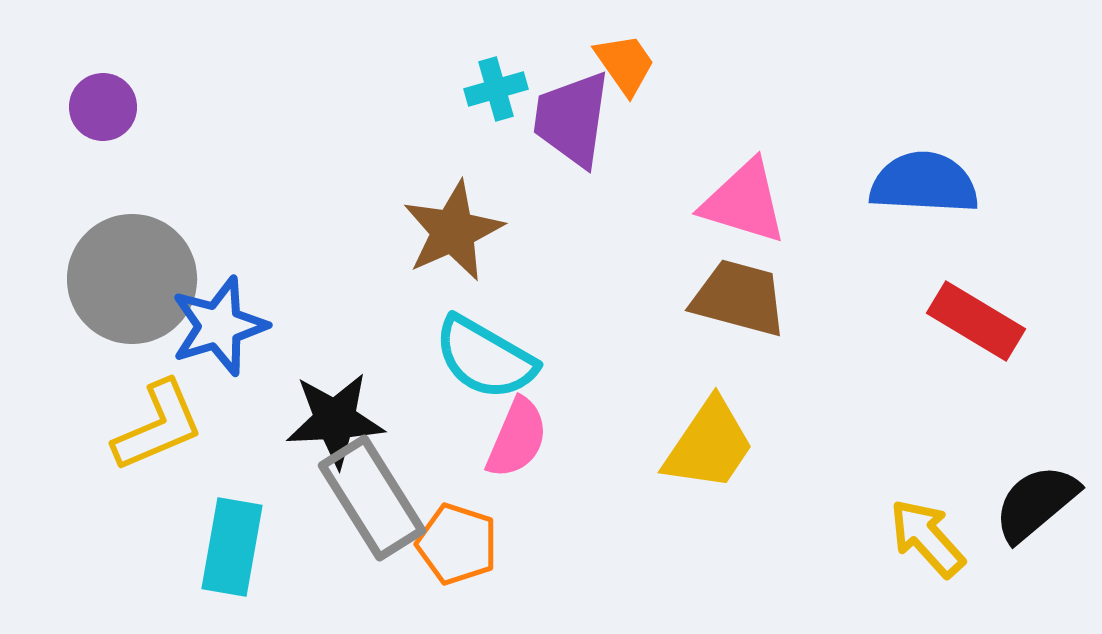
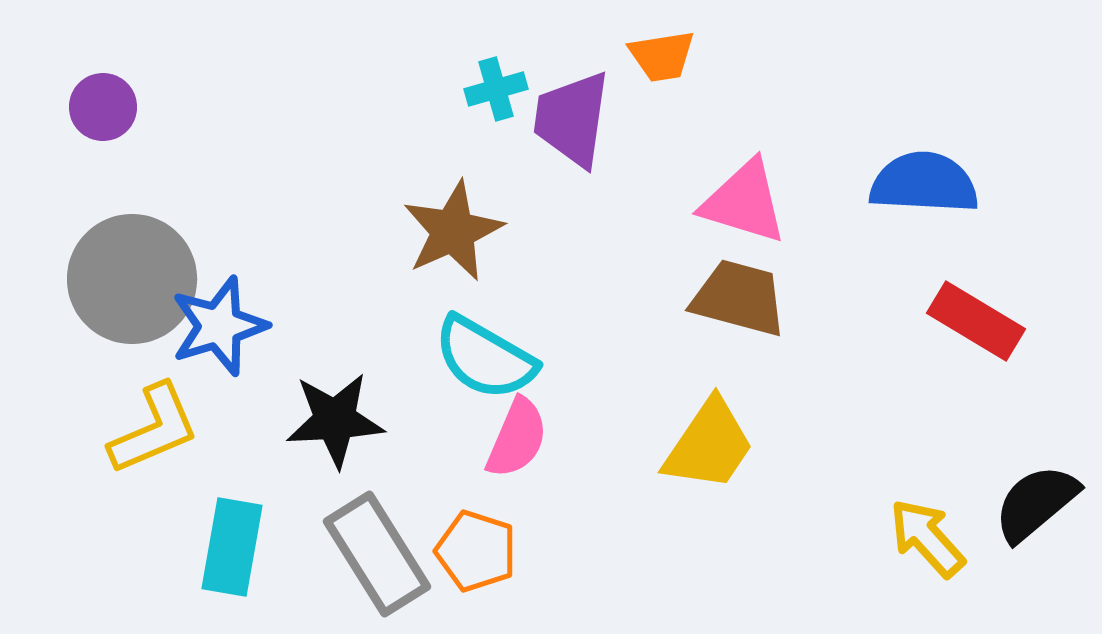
orange trapezoid: moved 37 px right, 8 px up; rotated 116 degrees clockwise
yellow L-shape: moved 4 px left, 3 px down
gray rectangle: moved 5 px right, 56 px down
orange pentagon: moved 19 px right, 7 px down
